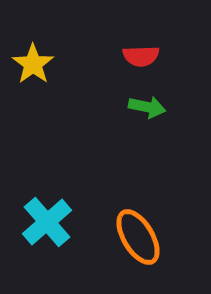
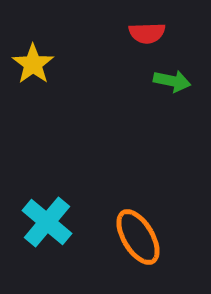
red semicircle: moved 6 px right, 23 px up
green arrow: moved 25 px right, 26 px up
cyan cross: rotated 9 degrees counterclockwise
